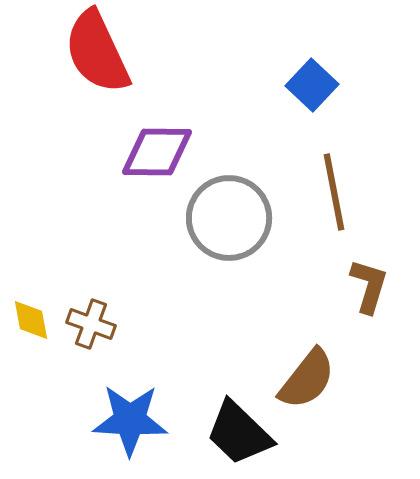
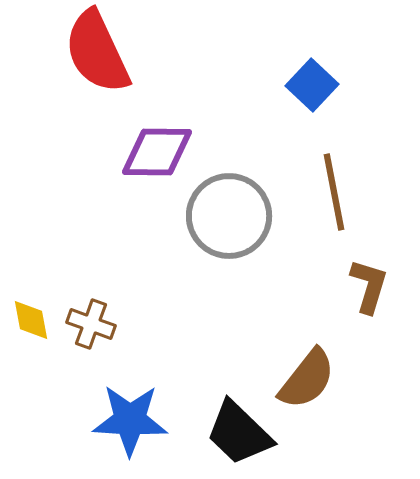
gray circle: moved 2 px up
